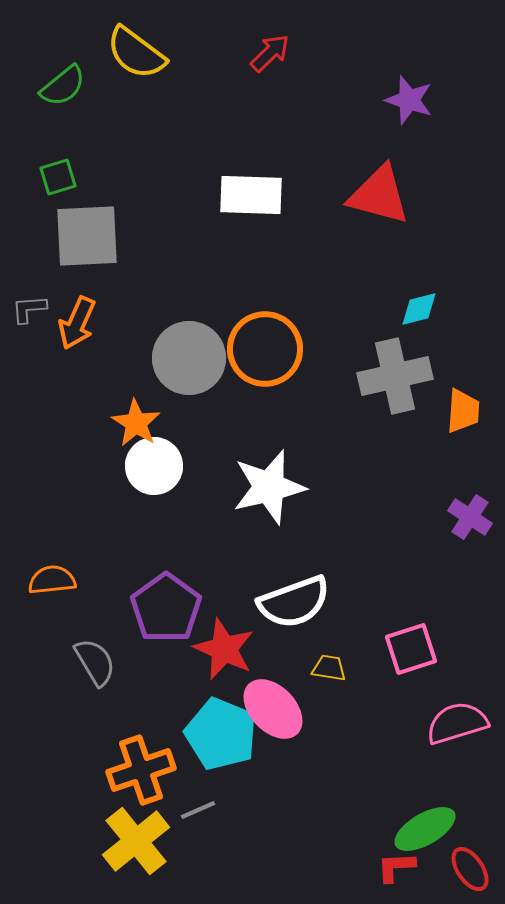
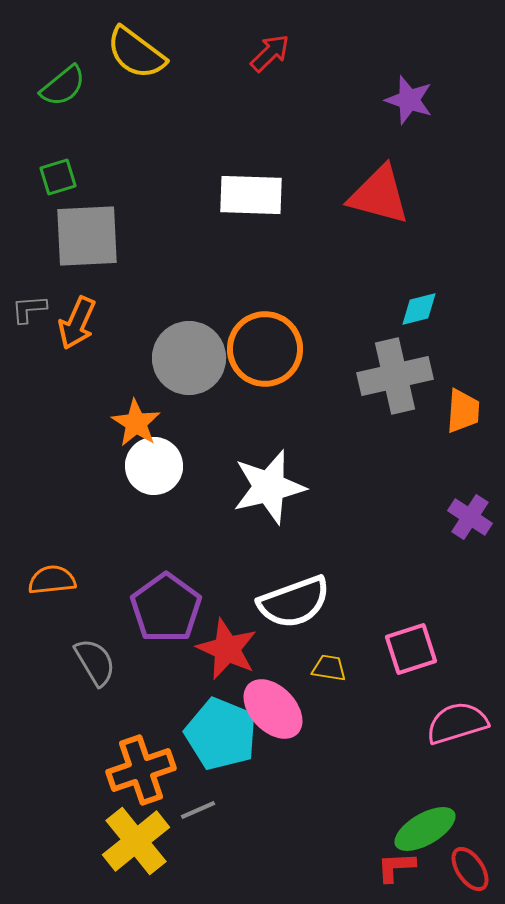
red star: moved 3 px right
